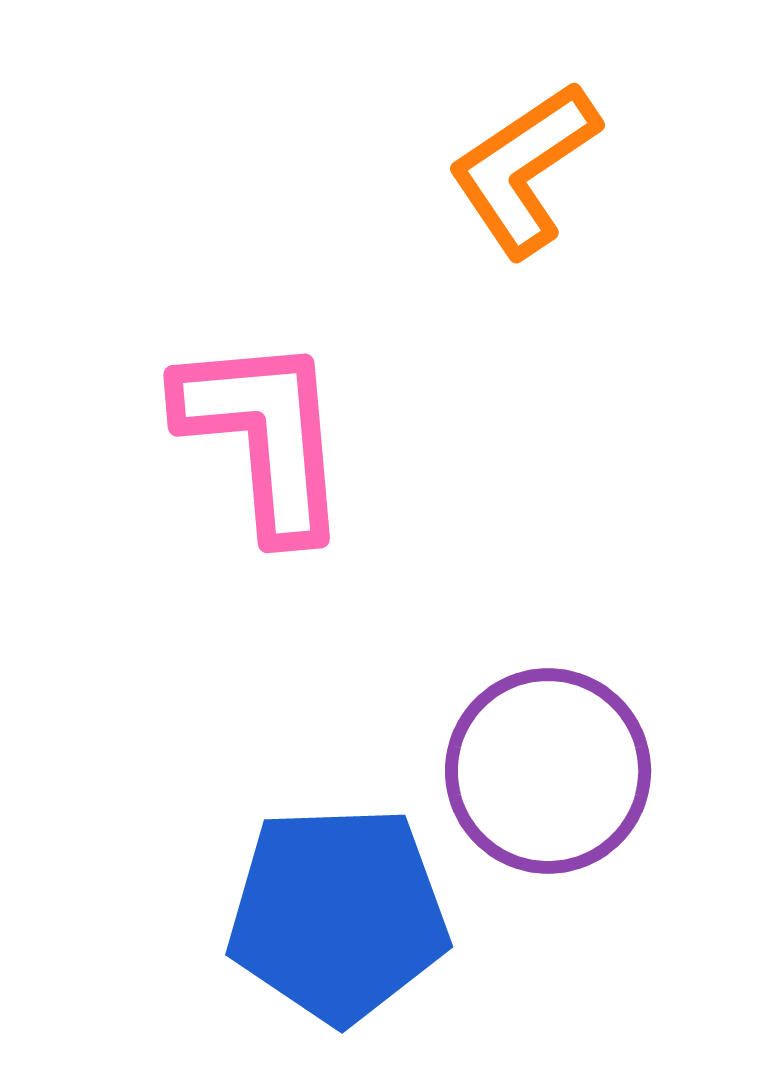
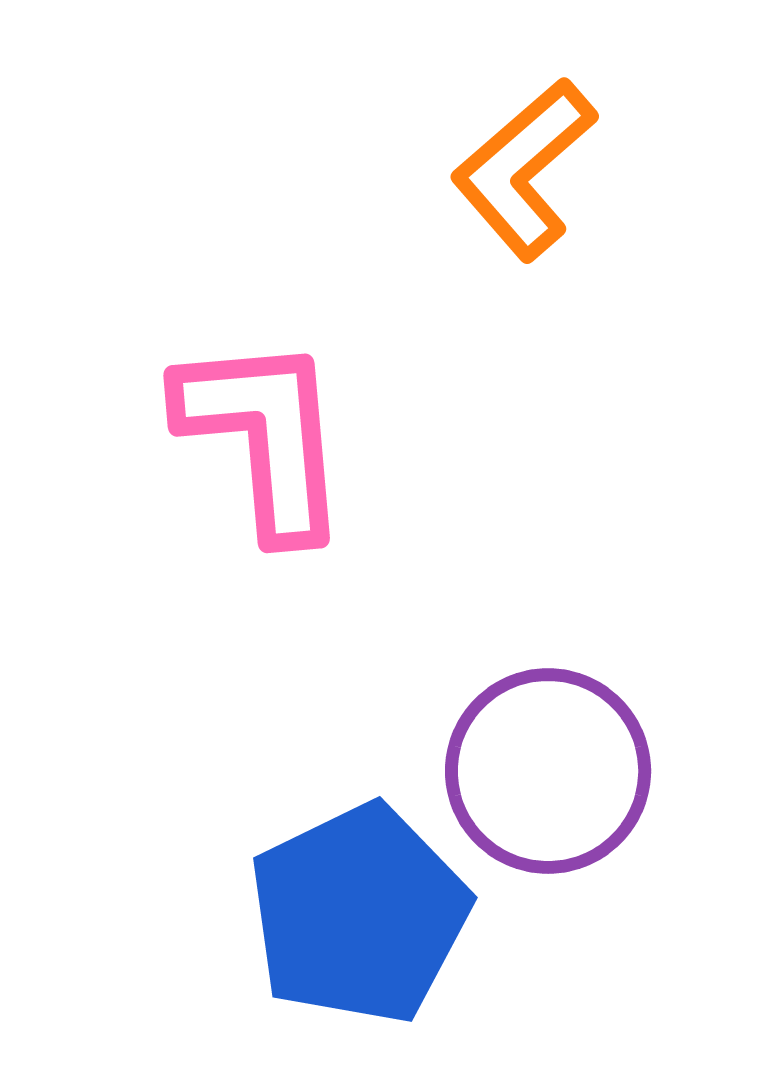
orange L-shape: rotated 7 degrees counterclockwise
blue pentagon: moved 21 px right; rotated 24 degrees counterclockwise
